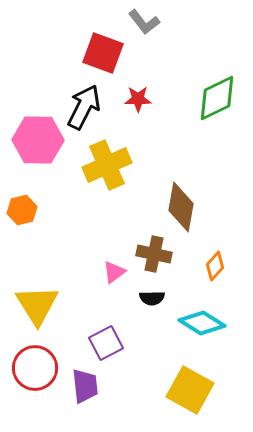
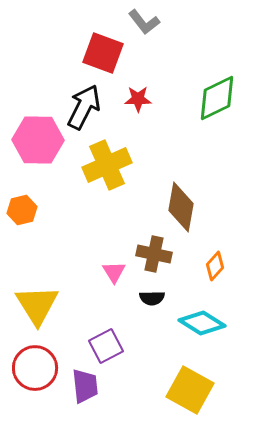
pink triangle: rotated 25 degrees counterclockwise
purple square: moved 3 px down
